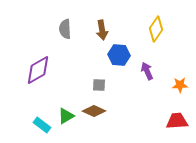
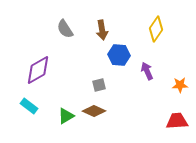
gray semicircle: rotated 30 degrees counterclockwise
gray square: rotated 16 degrees counterclockwise
cyan rectangle: moved 13 px left, 19 px up
